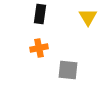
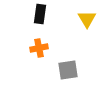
yellow triangle: moved 1 px left, 2 px down
gray square: rotated 15 degrees counterclockwise
